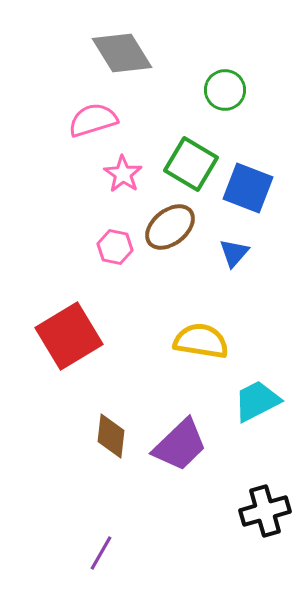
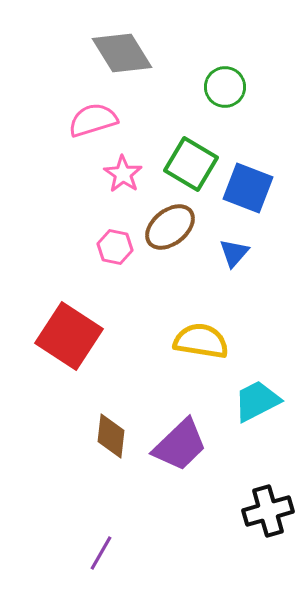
green circle: moved 3 px up
red square: rotated 26 degrees counterclockwise
black cross: moved 3 px right
